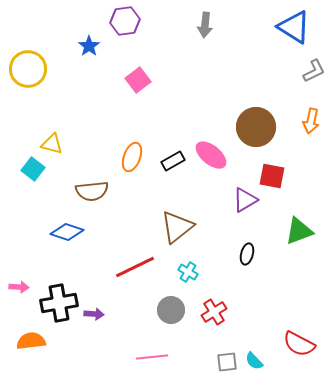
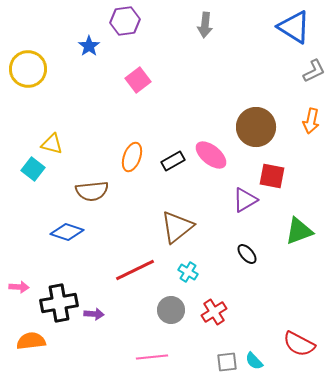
black ellipse: rotated 55 degrees counterclockwise
red line: moved 3 px down
